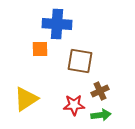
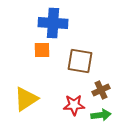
blue cross: moved 4 px left, 1 px up
orange square: moved 2 px right, 1 px down
brown cross: moved 1 px right, 1 px up
